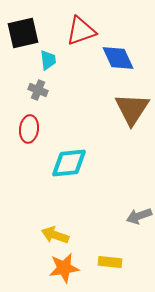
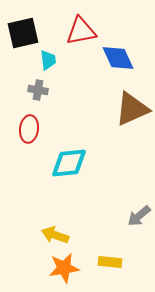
red triangle: rotated 8 degrees clockwise
gray cross: rotated 12 degrees counterclockwise
brown triangle: rotated 33 degrees clockwise
gray arrow: rotated 20 degrees counterclockwise
